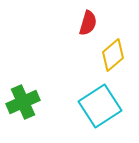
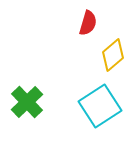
green cross: moved 4 px right; rotated 20 degrees counterclockwise
